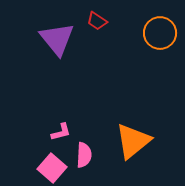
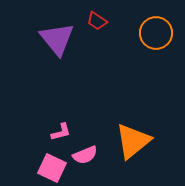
orange circle: moved 4 px left
pink semicircle: moved 1 px right; rotated 65 degrees clockwise
pink square: rotated 16 degrees counterclockwise
